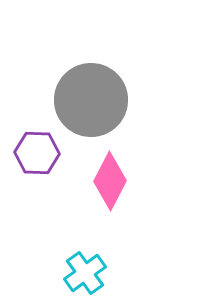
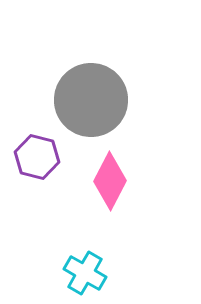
purple hexagon: moved 4 px down; rotated 12 degrees clockwise
cyan cross: rotated 24 degrees counterclockwise
